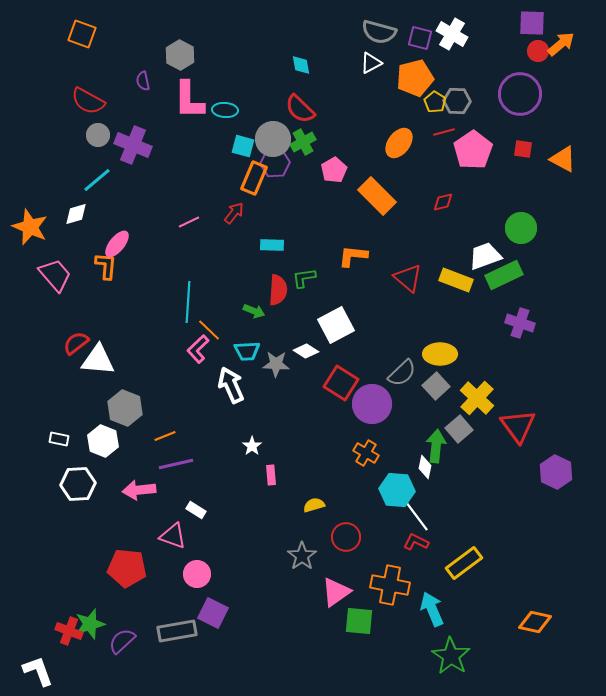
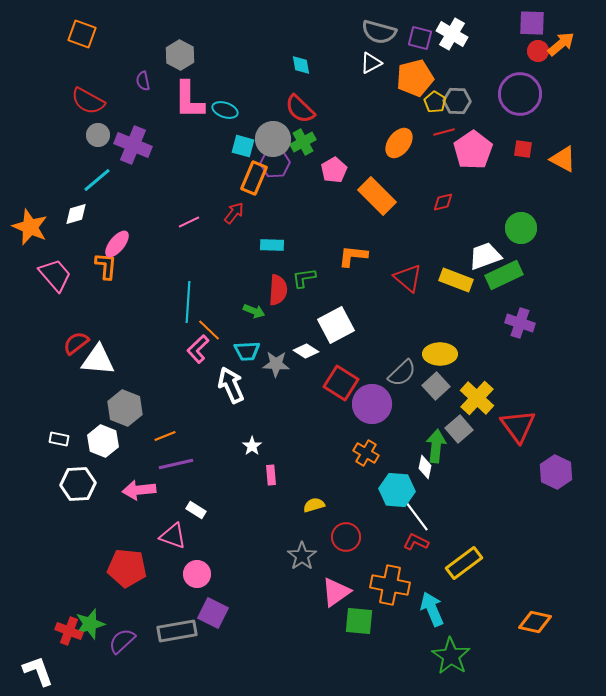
cyan ellipse at (225, 110): rotated 15 degrees clockwise
